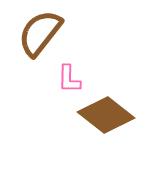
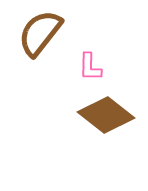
pink L-shape: moved 21 px right, 12 px up
